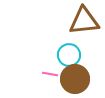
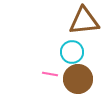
cyan circle: moved 3 px right, 3 px up
brown circle: moved 3 px right
